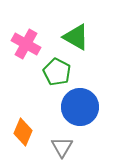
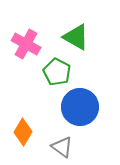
orange diamond: rotated 8 degrees clockwise
gray triangle: rotated 25 degrees counterclockwise
